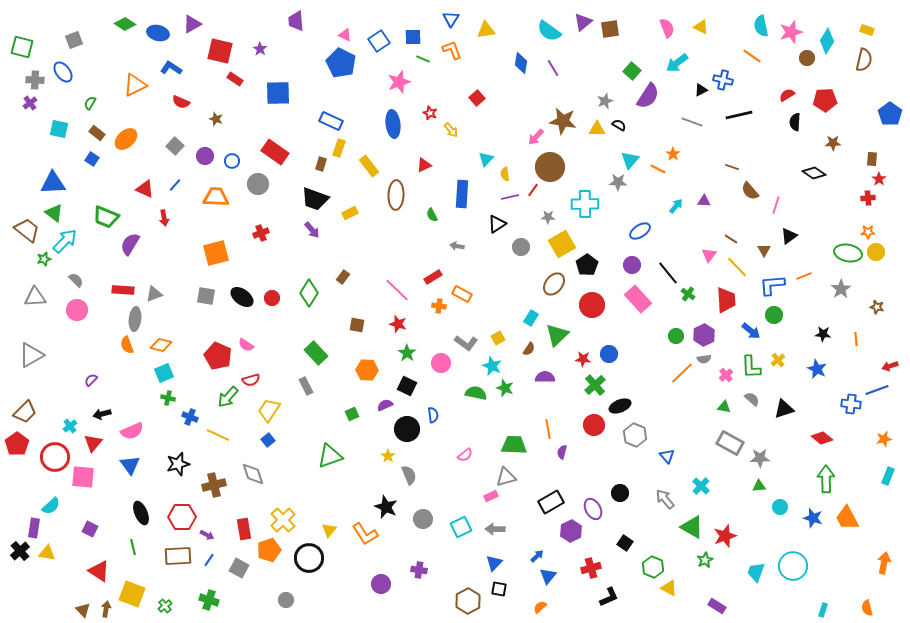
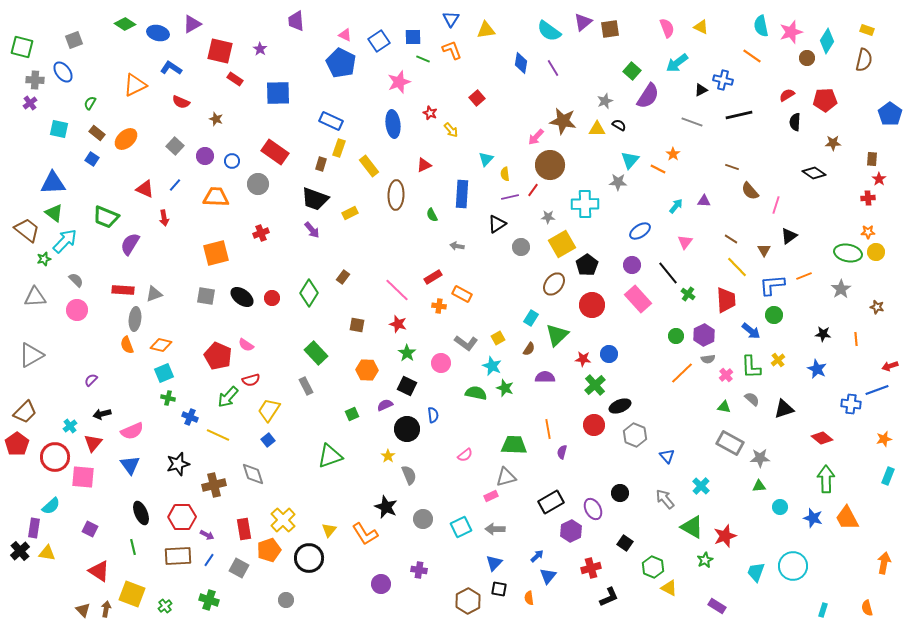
brown circle at (550, 167): moved 2 px up
pink triangle at (709, 255): moved 24 px left, 13 px up
gray semicircle at (704, 359): moved 4 px right
orange semicircle at (540, 607): moved 11 px left, 9 px up; rotated 56 degrees counterclockwise
